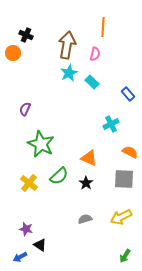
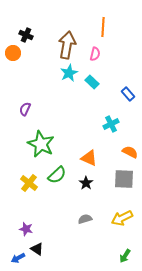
green semicircle: moved 2 px left, 1 px up
yellow arrow: moved 1 px right, 1 px down
black triangle: moved 3 px left, 4 px down
blue arrow: moved 2 px left, 1 px down
